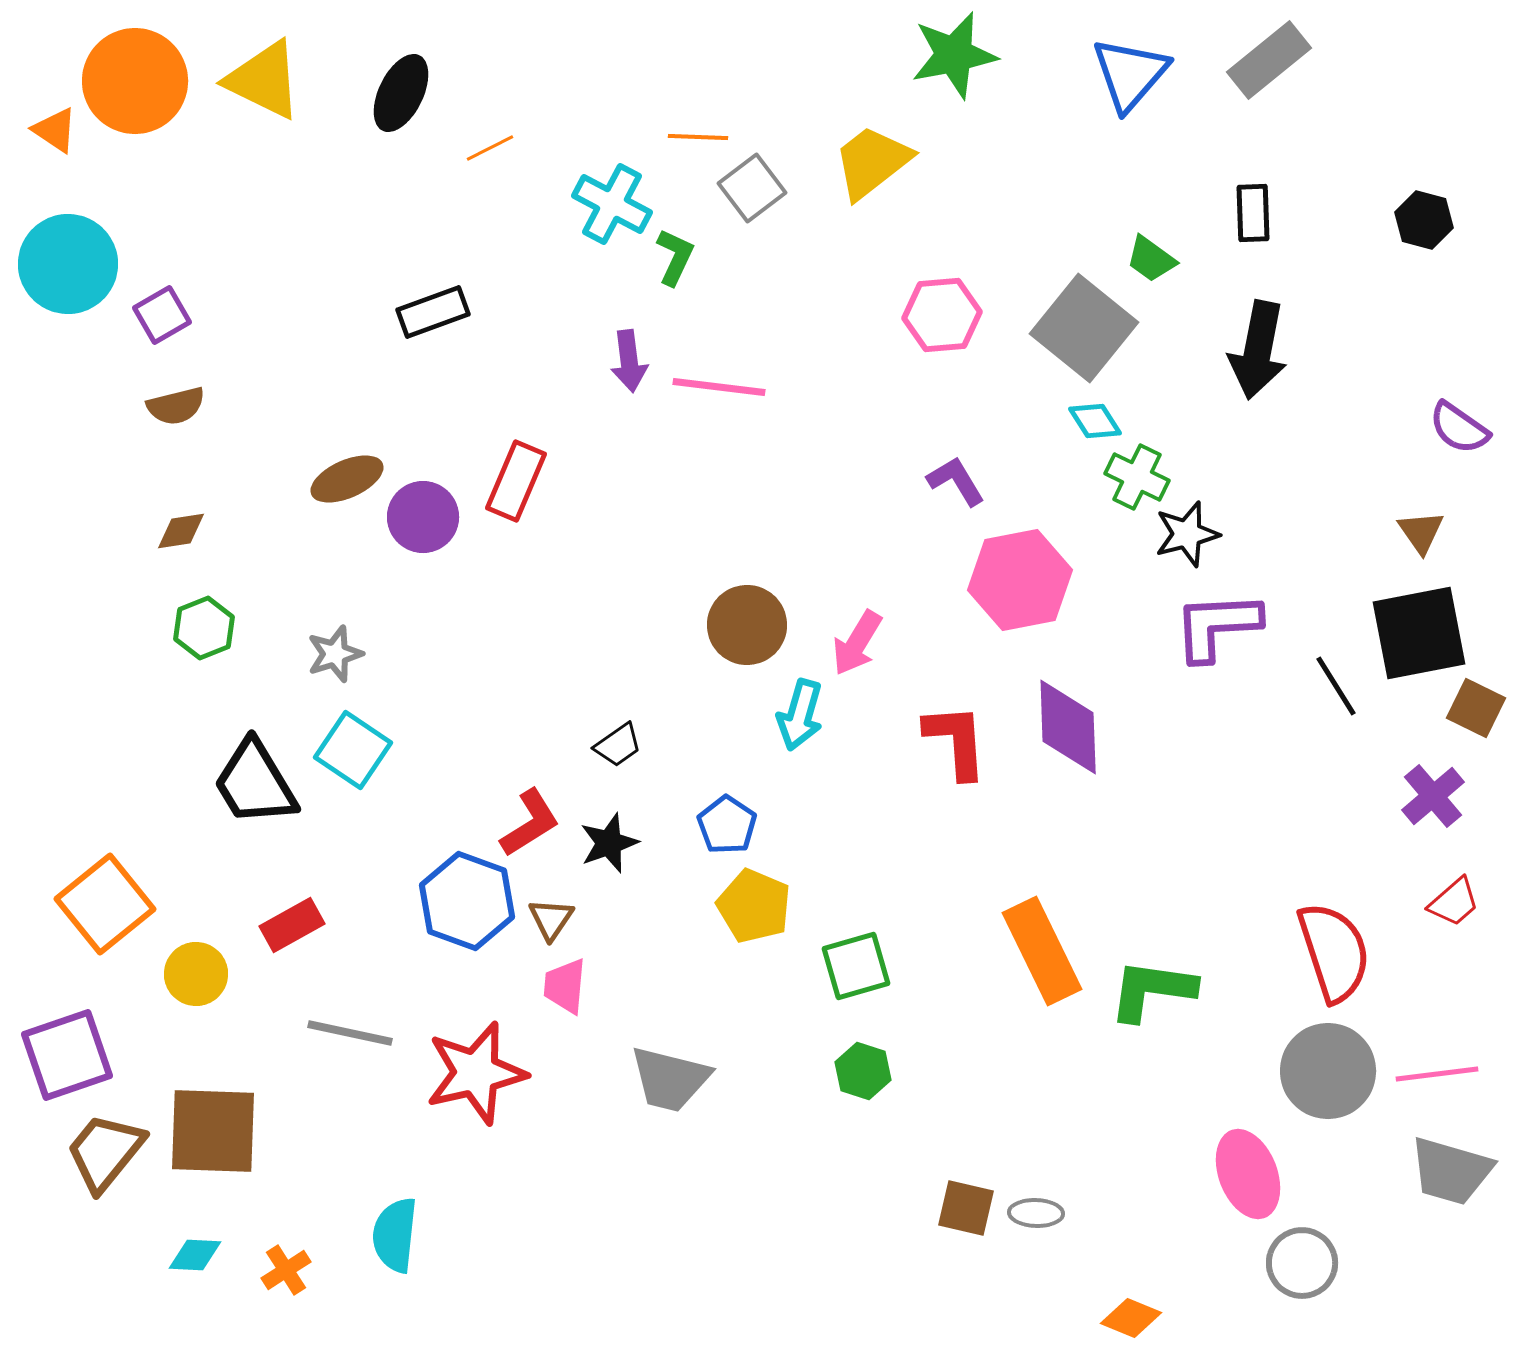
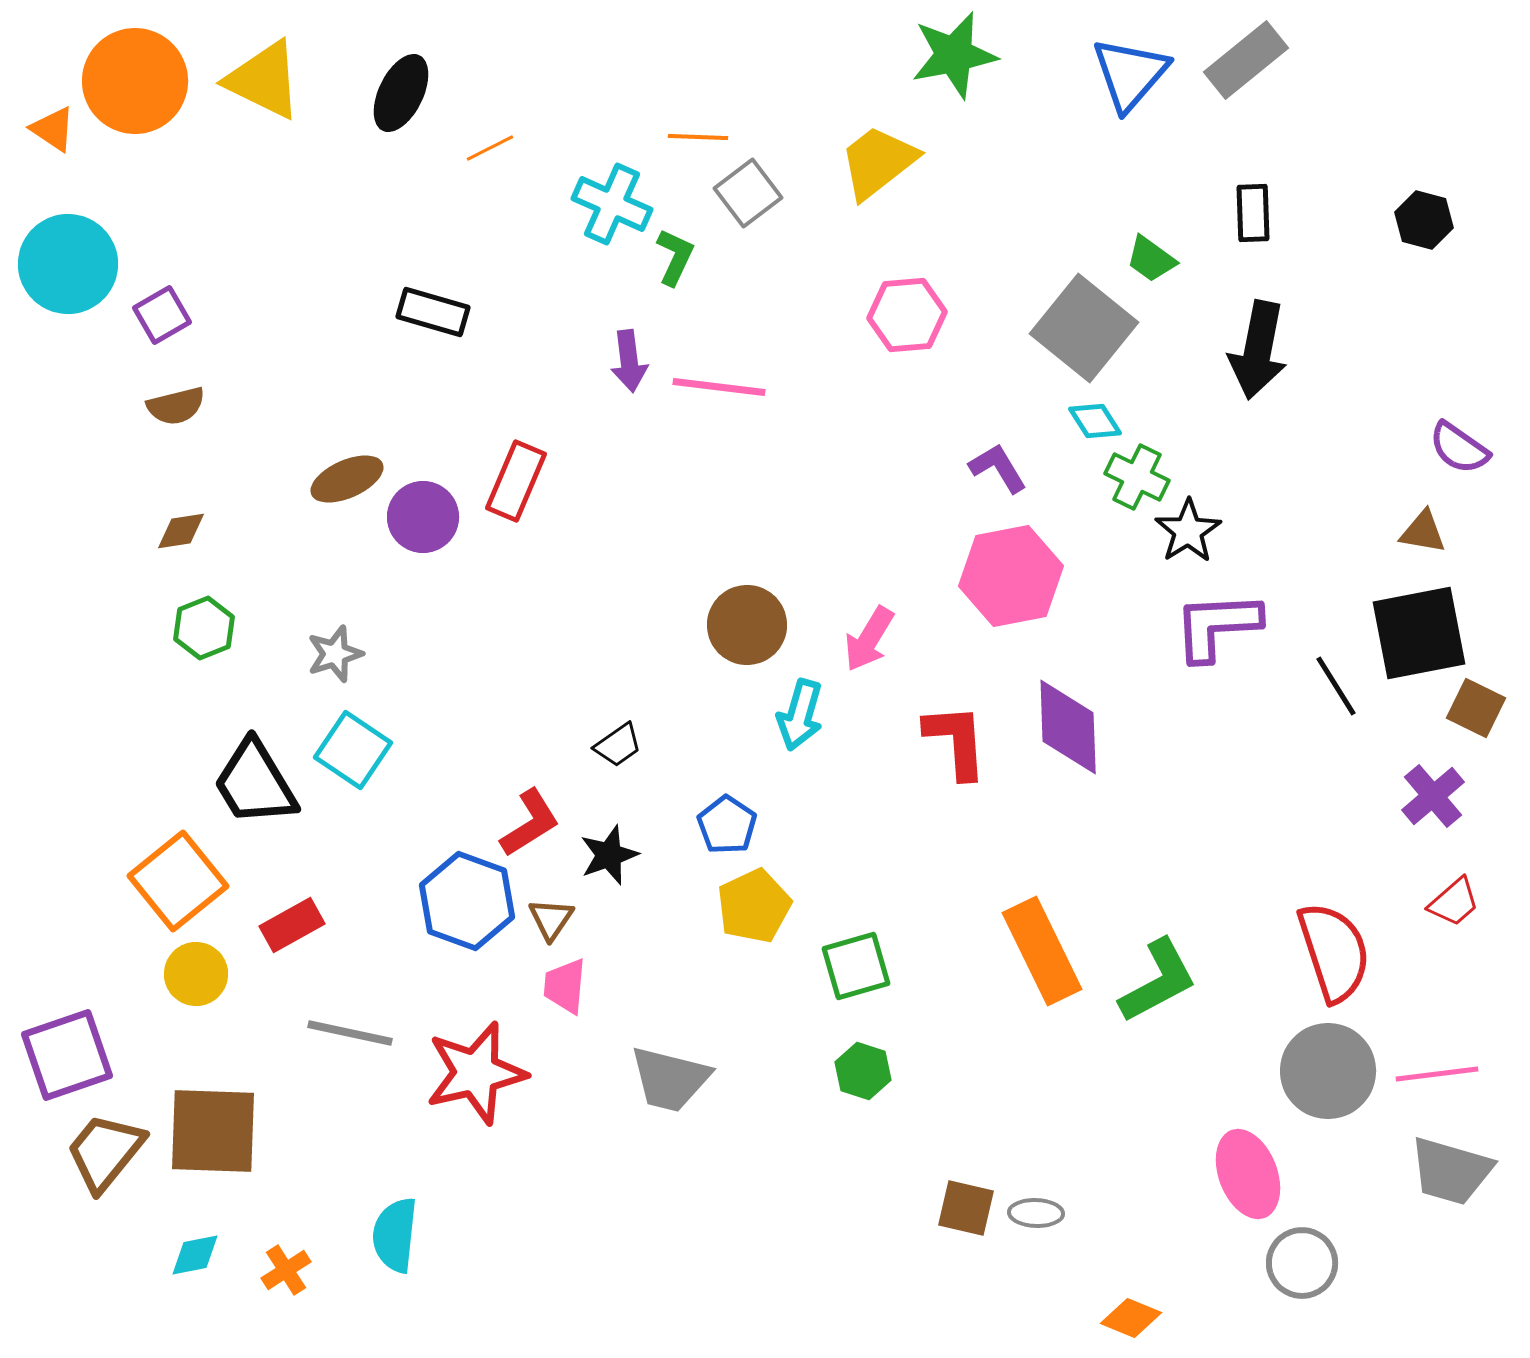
gray rectangle at (1269, 60): moved 23 px left
orange triangle at (55, 130): moved 2 px left, 1 px up
yellow trapezoid at (872, 162): moved 6 px right
gray square at (752, 188): moved 4 px left, 5 px down
cyan cross at (612, 204): rotated 4 degrees counterclockwise
black rectangle at (433, 312): rotated 36 degrees clockwise
pink hexagon at (942, 315): moved 35 px left
purple semicircle at (1459, 428): moved 20 px down
purple L-shape at (956, 481): moved 42 px right, 13 px up
brown triangle at (1421, 532): moved 2 px right; rotated 45 degrees counterclockwise
black star at (1187, 534): moved 1 px right, 3 px up; rotated 18 degrees counterclockwise
pink hexagon at (1020, 580): moved 9 px left, 4 px up
pink arrow at (857, 643): moved 12 px right, 4 px up
black star at (609, 843): moved 12 px down
orange square at (105, 904): moved 73 px right, 23 px up
yellow pentagon at (754, 906): rotated 24 degrees clockwise
green L-shape at (1152, 990): moved 6 px right, 9 px up; rotated 144 degrees clockwise
cyan diamond at (195, 1255): rotated 14 degrees counterclockwise
